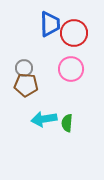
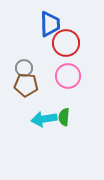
red circle: moved 8 px left, 10 px down
pink circle: moved 3 px left, 7 px down
green semicircle: moved 3 px left, 6 px up
